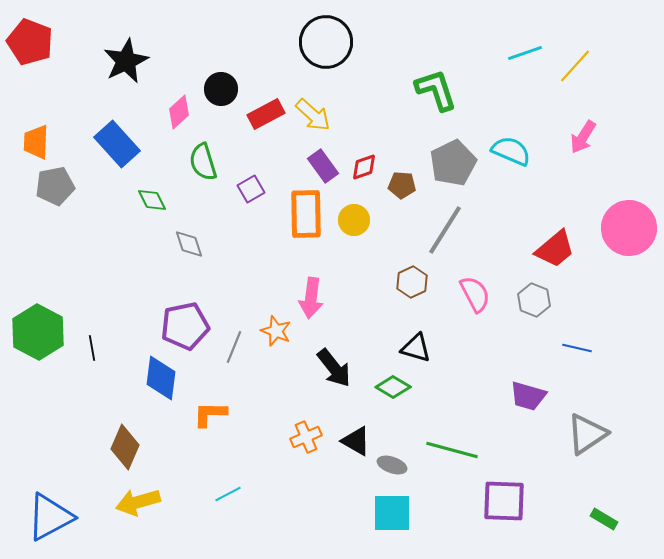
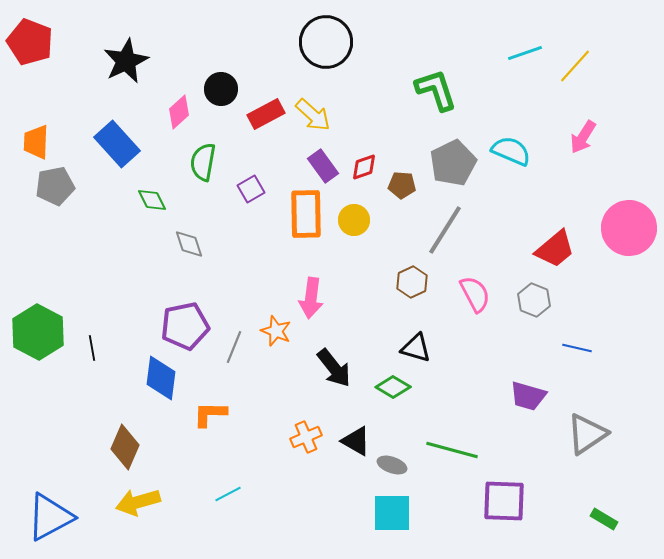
green semicircle at (203, 162): rotated 27 degrees clockwise
